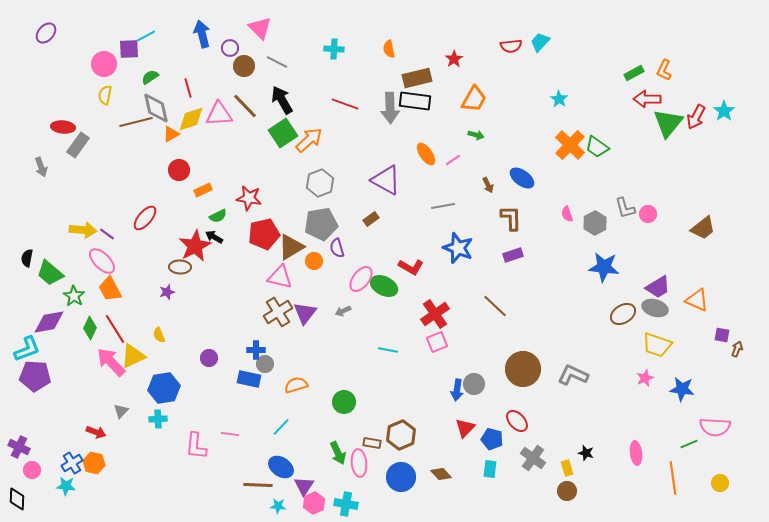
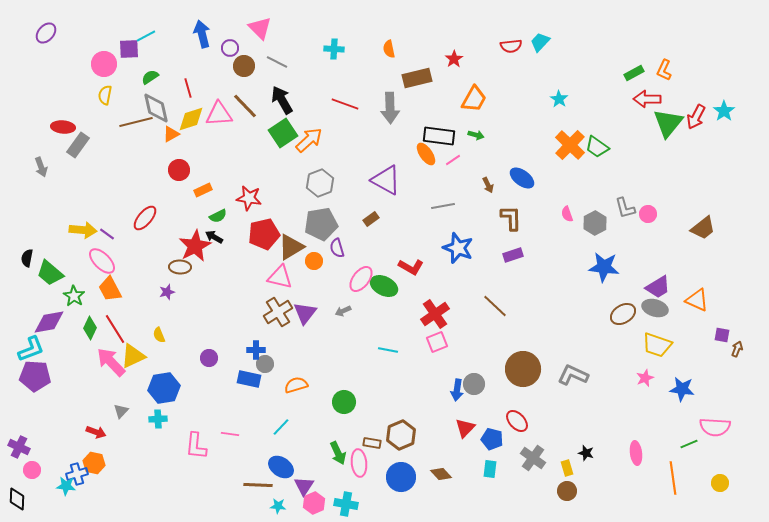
black rectangle at (415, 101): moved 24 px right, 35 px down
cyan L-shape at (27, 349): moved 4 px right
blue cross at (72, 463): moved 5 px right, 11 px down; rotated 15 degrees clockwise
